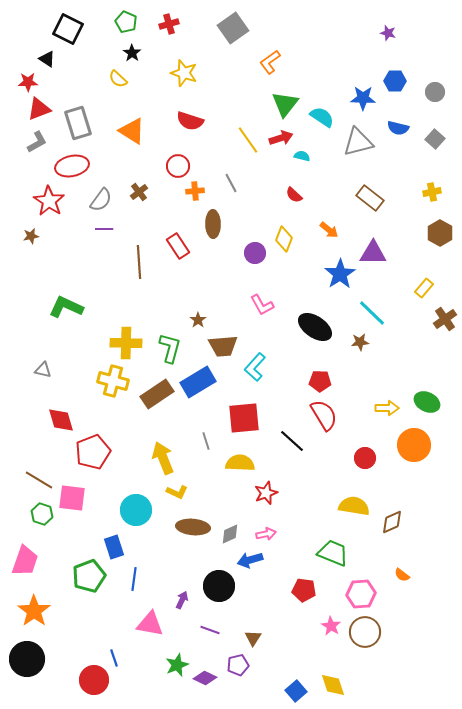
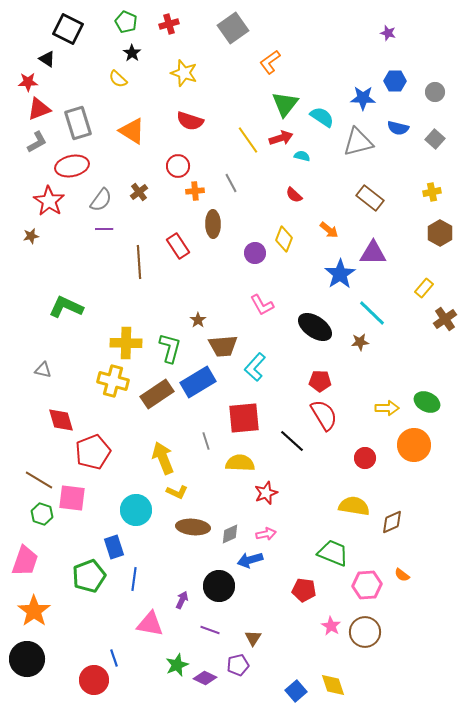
pink hexagon at (361, 594): moved 6 px right, 9 px up
